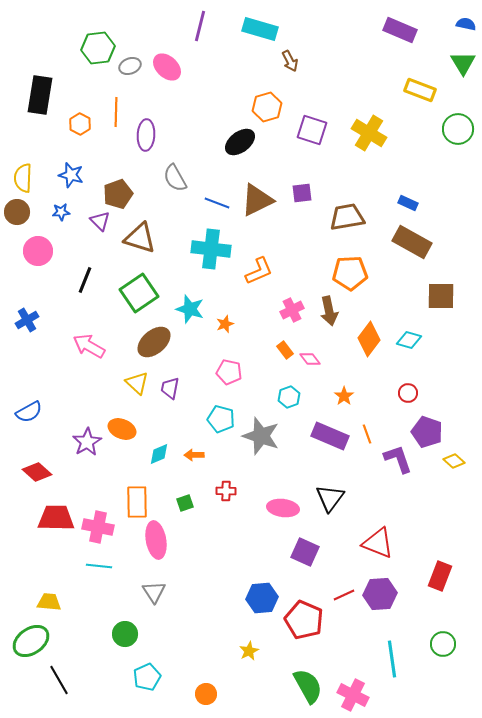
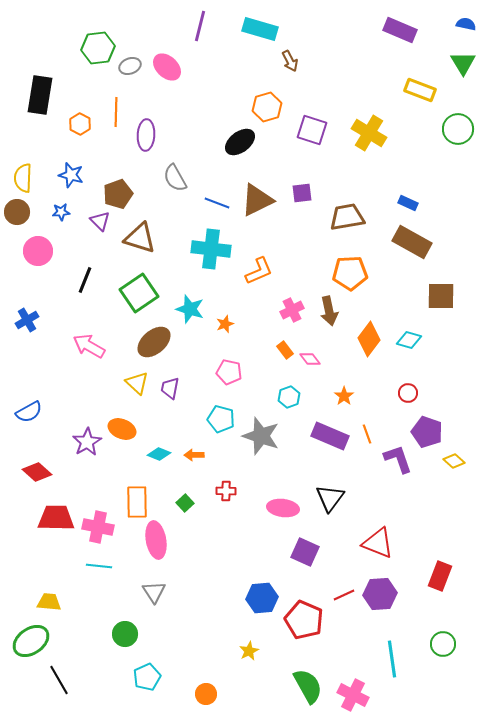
cyan diamond at (159, 454): rotated 45 degrees clockwise
green square at (185, 503): rotated 24 degrees counterclockwise
